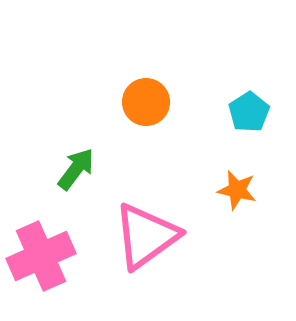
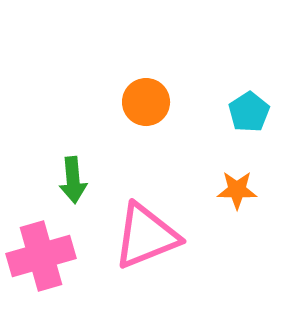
green arrow: moved 3 px left, 11 px down; rotated 138 degrees clockwise
orange star: rotated 12 degrees counterclockwise
pink triangle: rotated 14 degrees clockwise
pink cross: rotated 8 degrees clockwise
